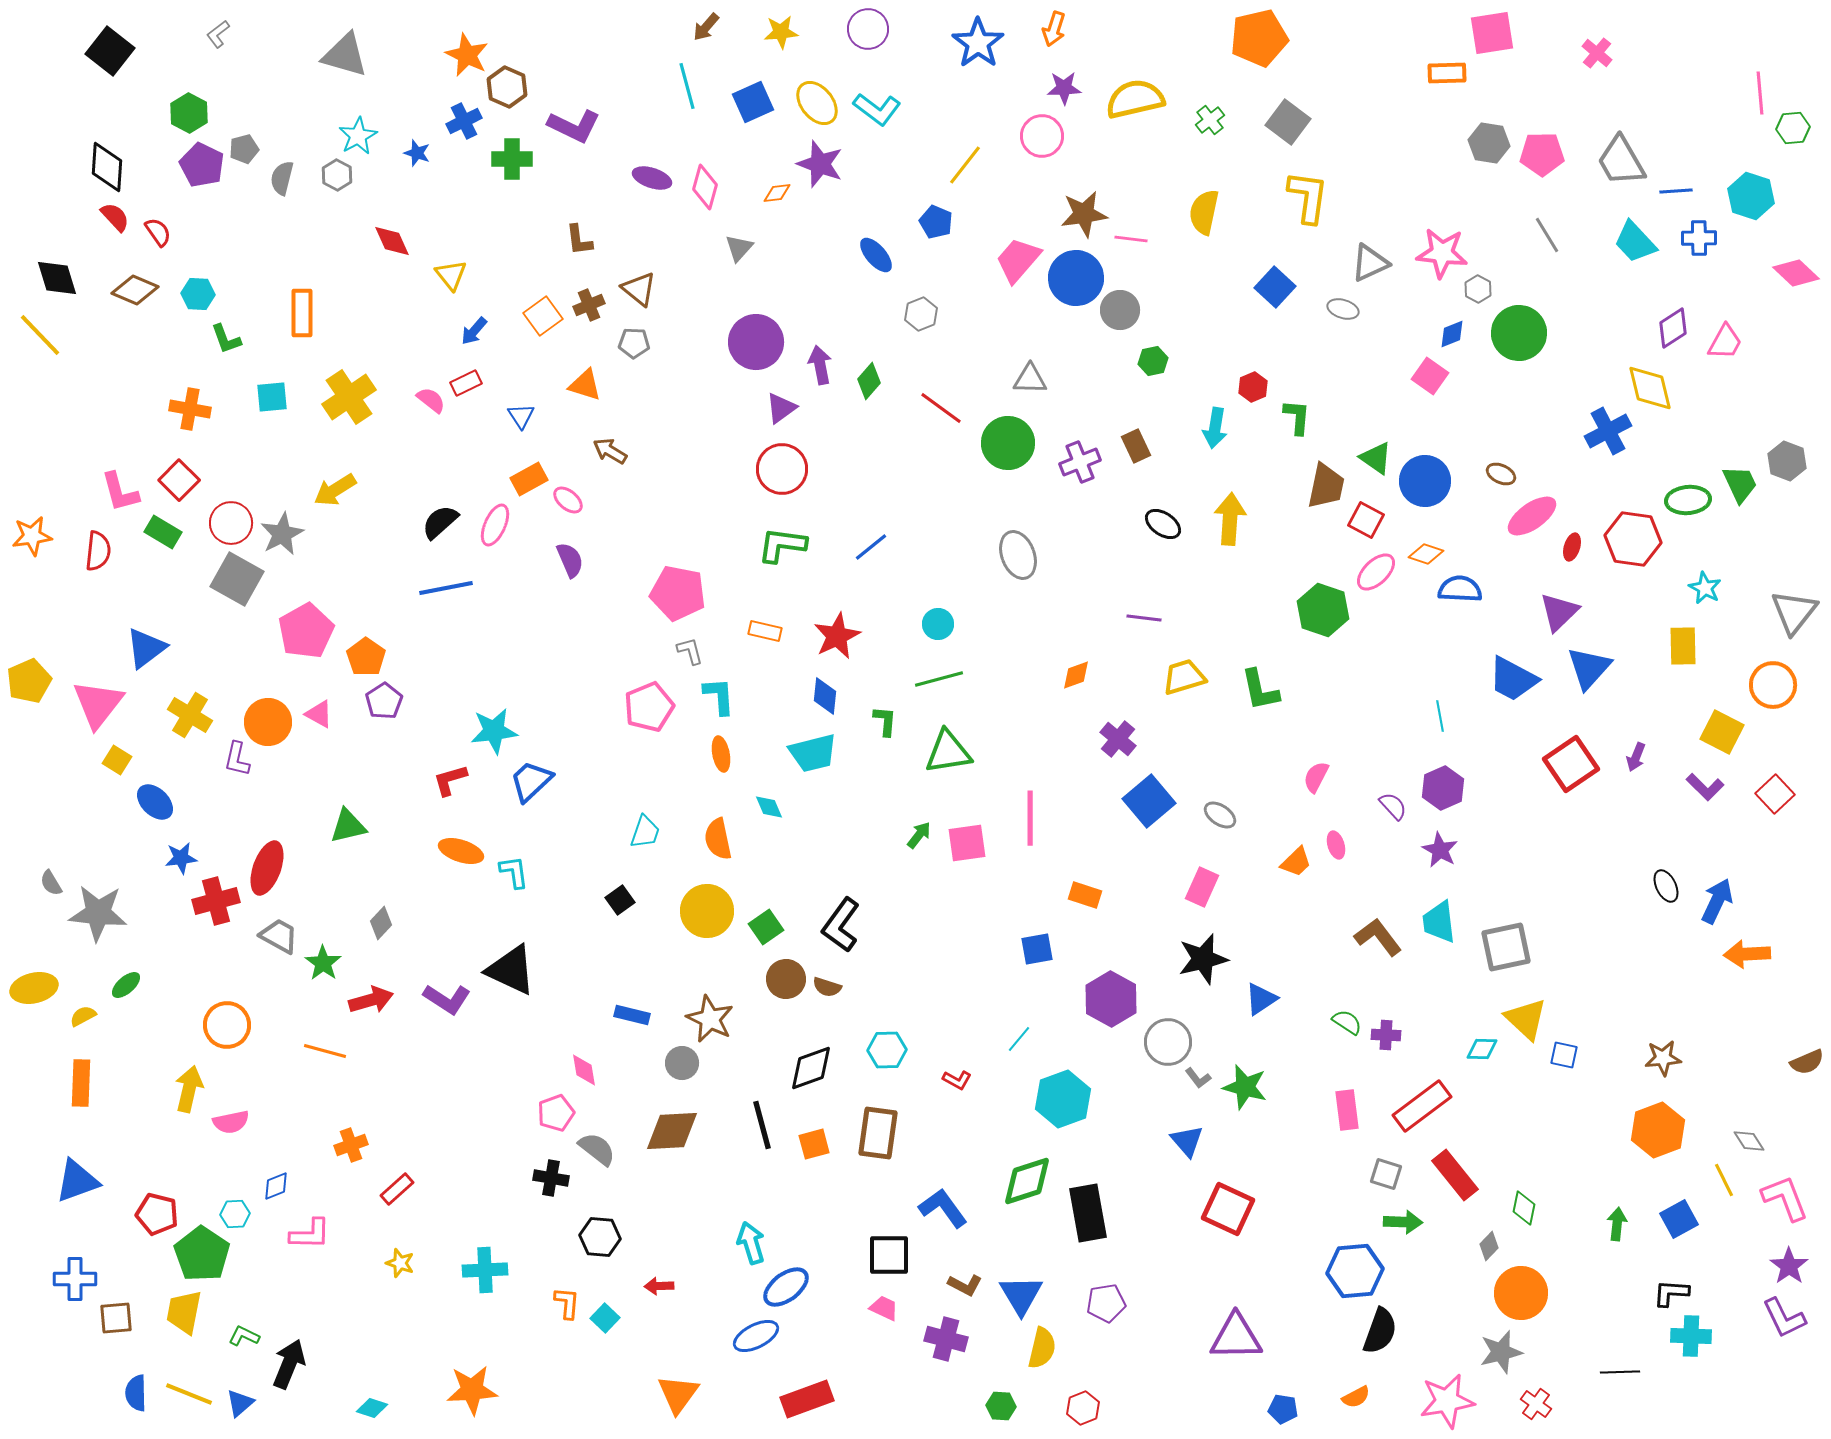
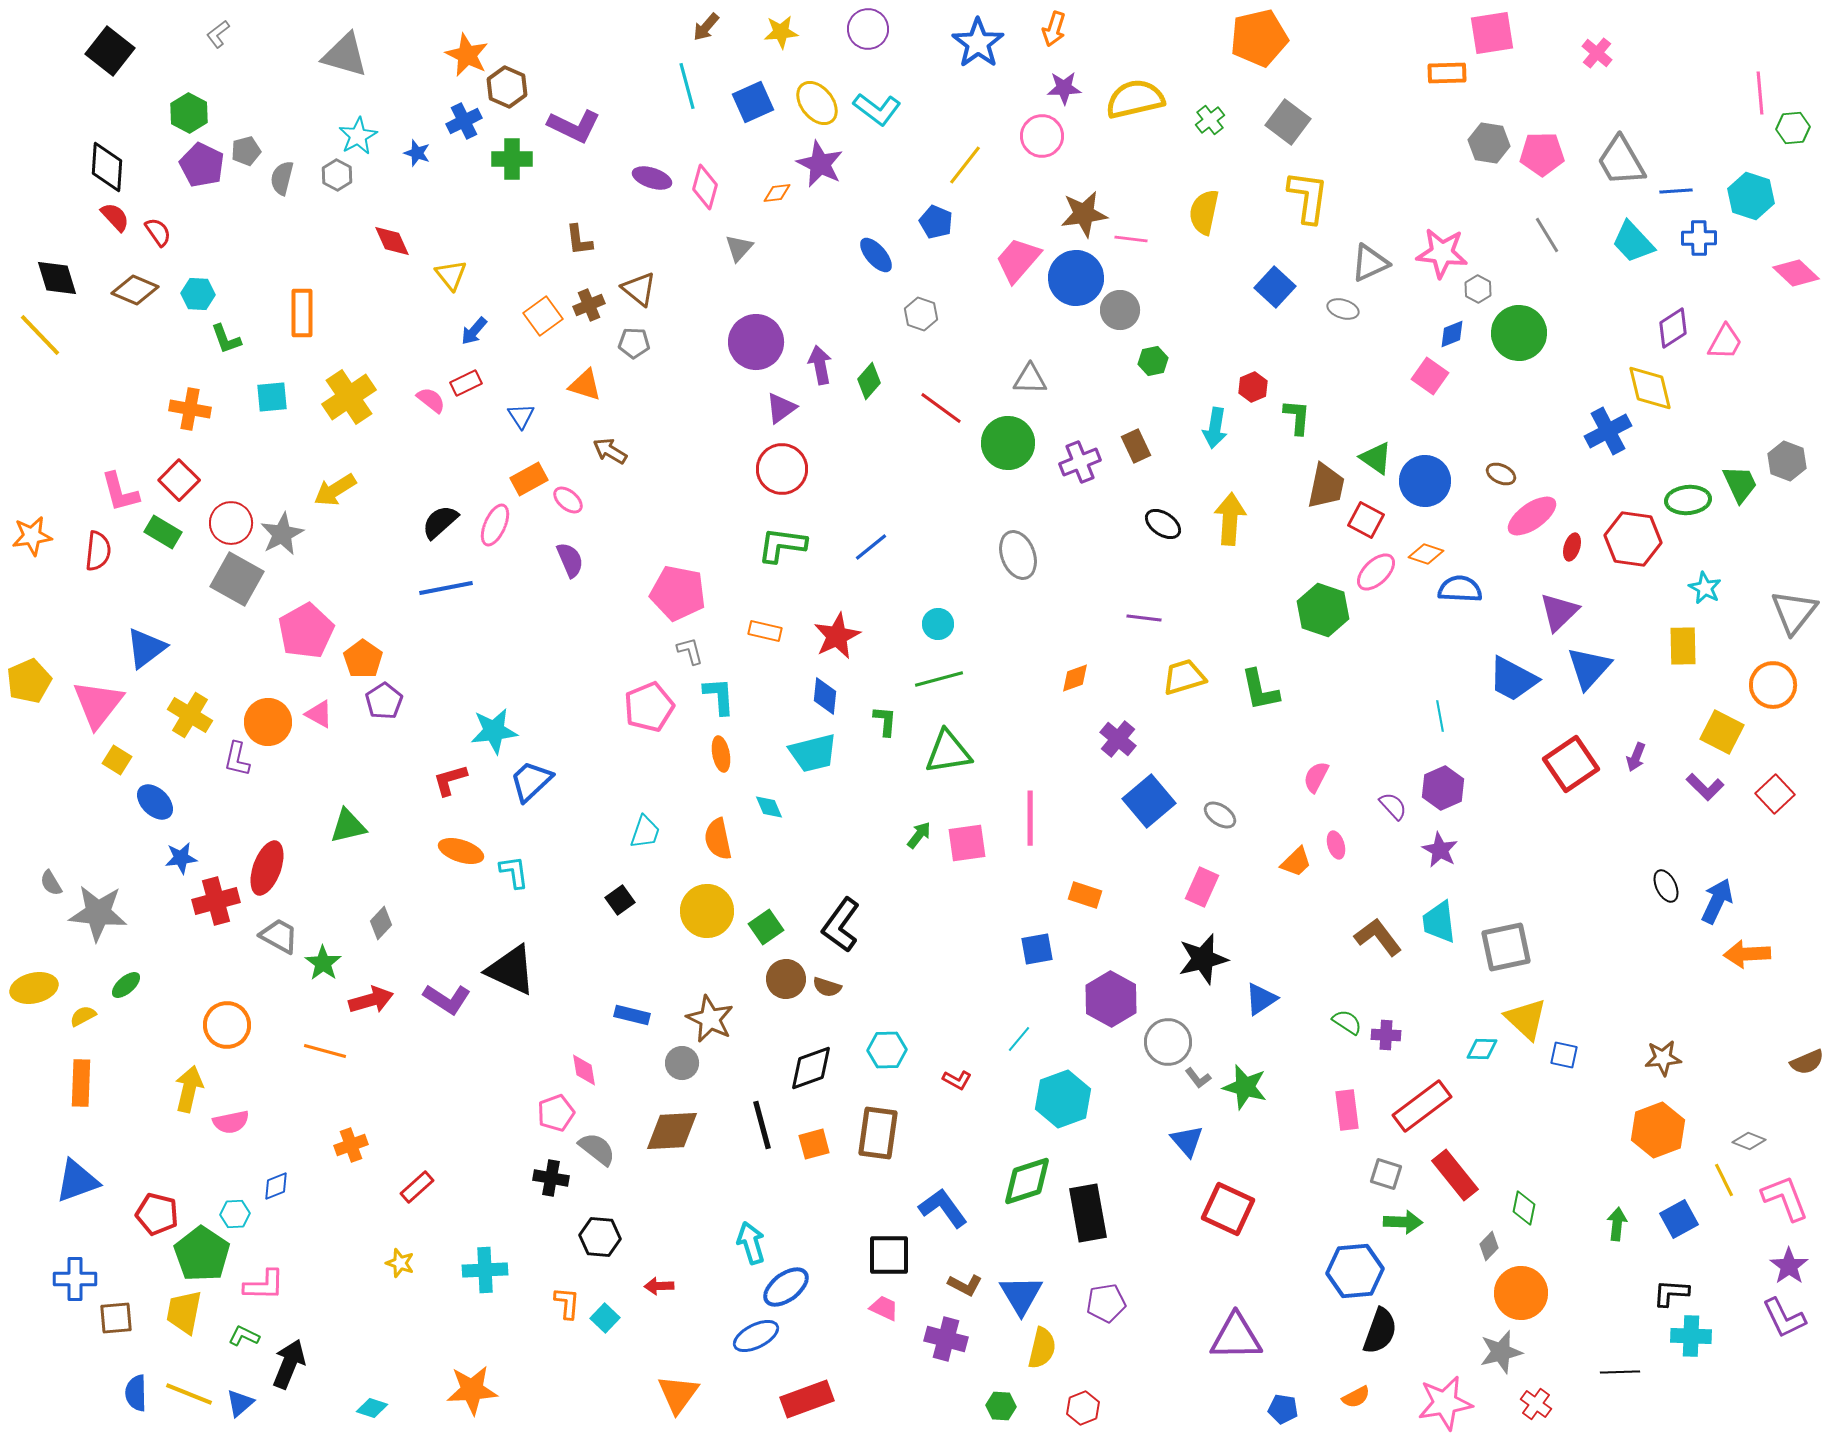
gray pentagon at (244, 149): moved 2 px right, 2 px down
purple star at (820, 164): rotated 6 degrees clockwise
cyan trapezoid at (1635, 242): moved 2 px left
gray hexagon at (921, 314): rotated 20 degrees counterclockwise
orange pentagon at (366, 657): moved 3 px left, 2 px down
orange diamond at (1076, 675): moved 1 px left, 3 px down
gray diamond at (1749, 1141): rotated 36 degrees counterclockwise
red rectangle at (397, 1189): moved 20 px right, 2 px up
pink L-shape at (310, 1234): moved 46 px left, 51 px down
pink star at (1447, 1401): moved 2 px left, 2 px down
